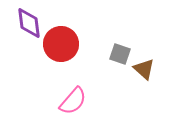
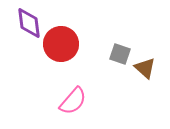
brown triangle: moved 1 px right, 1 px up
